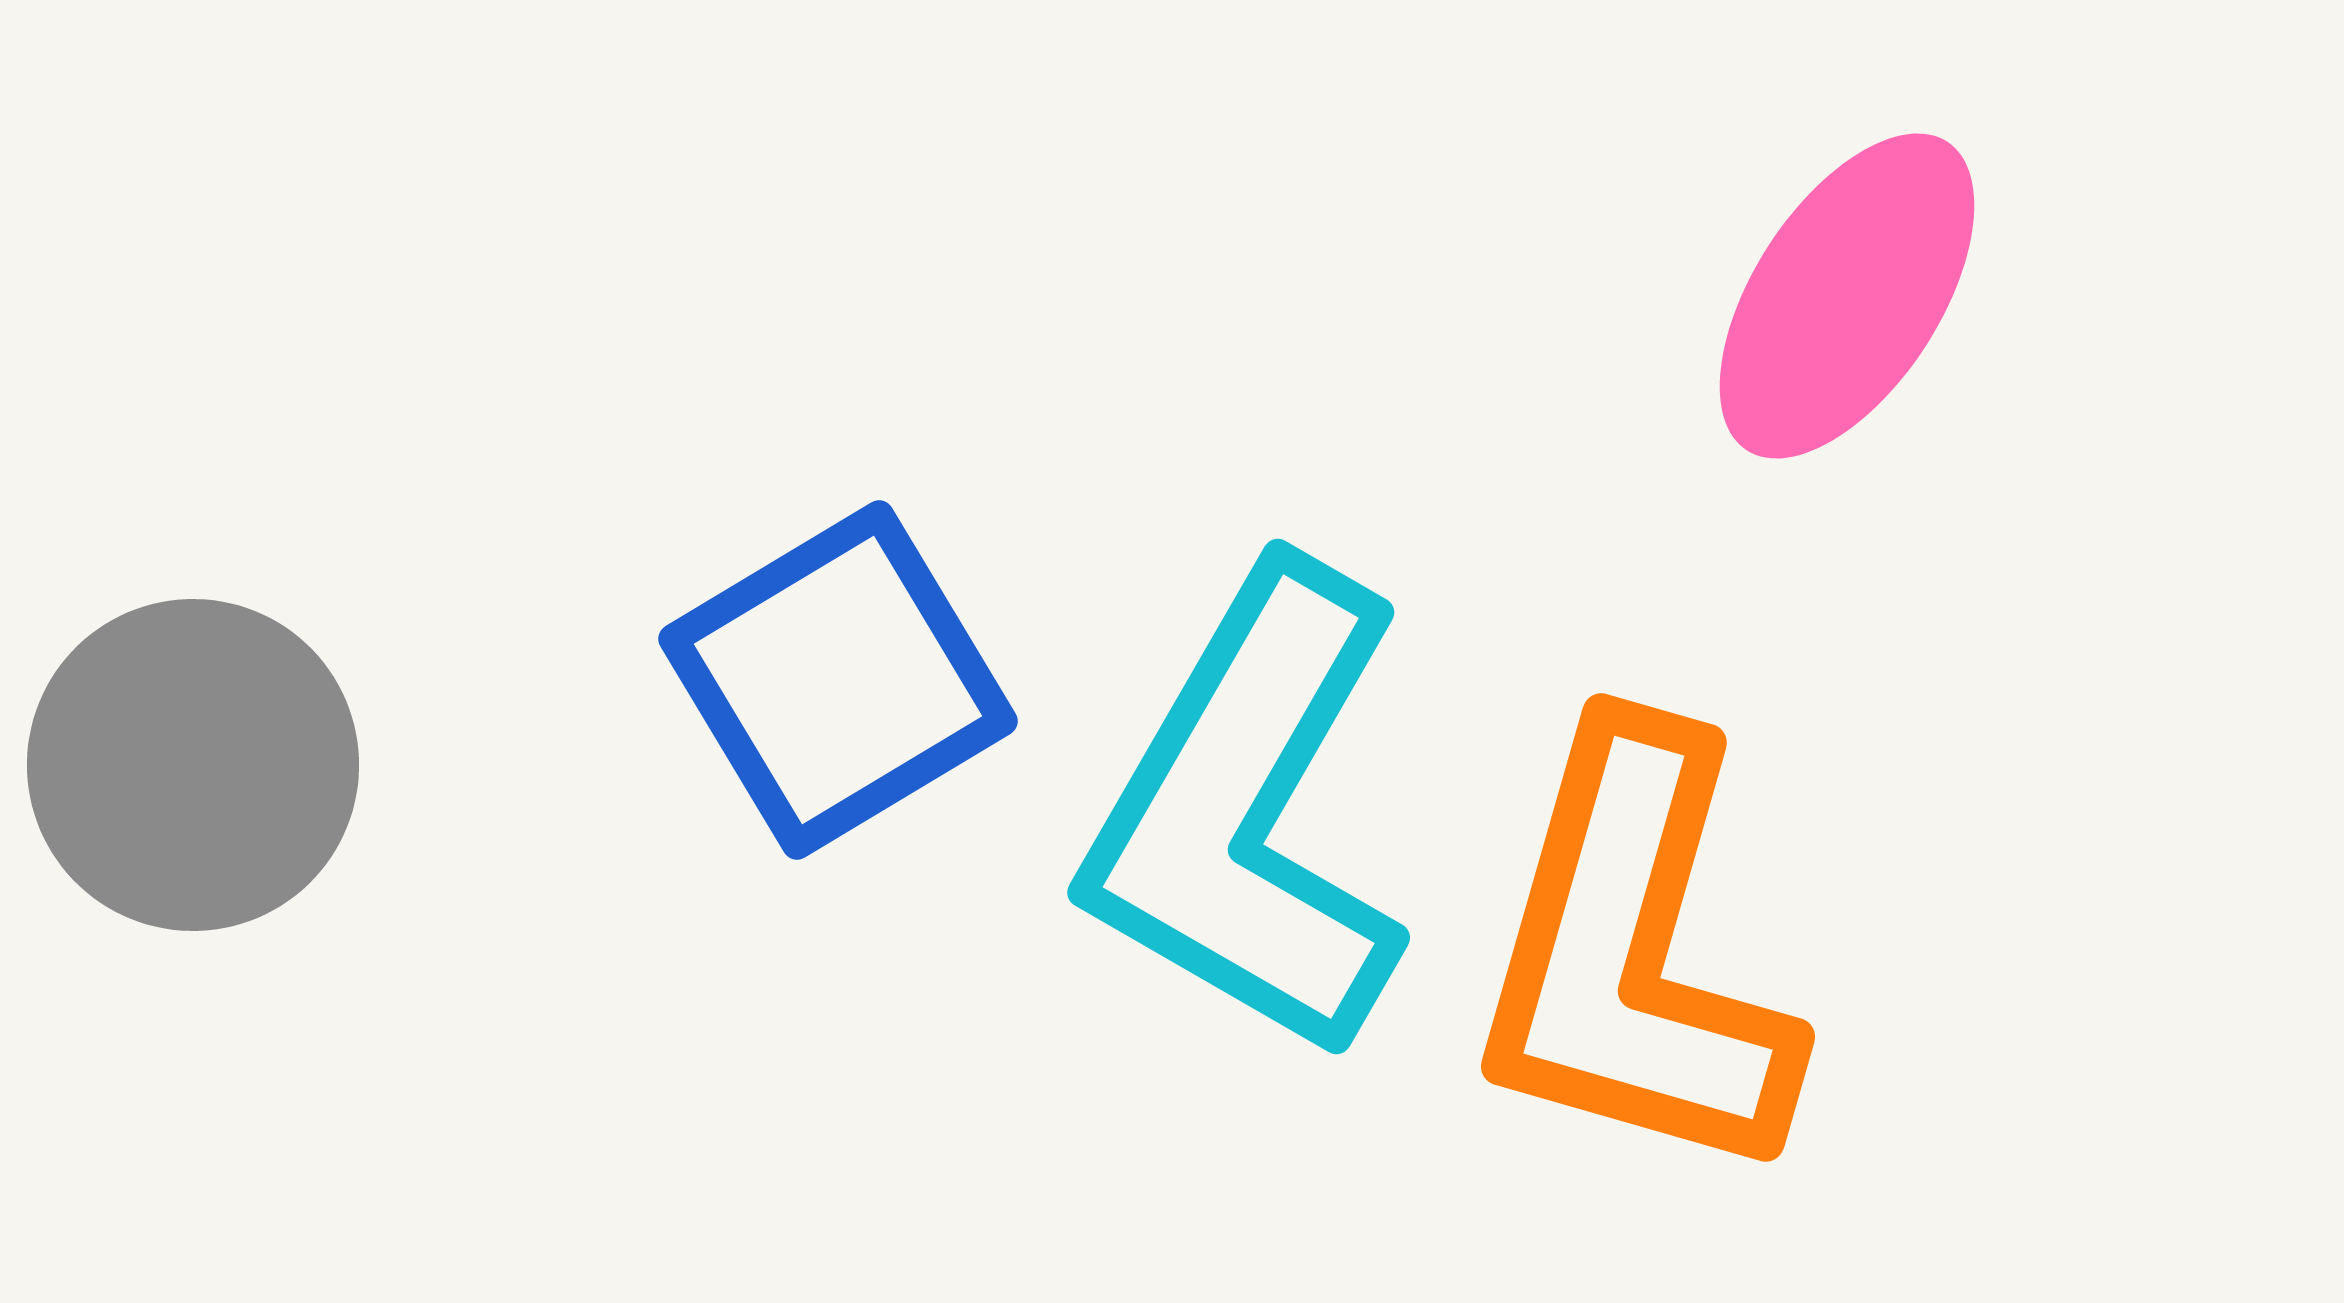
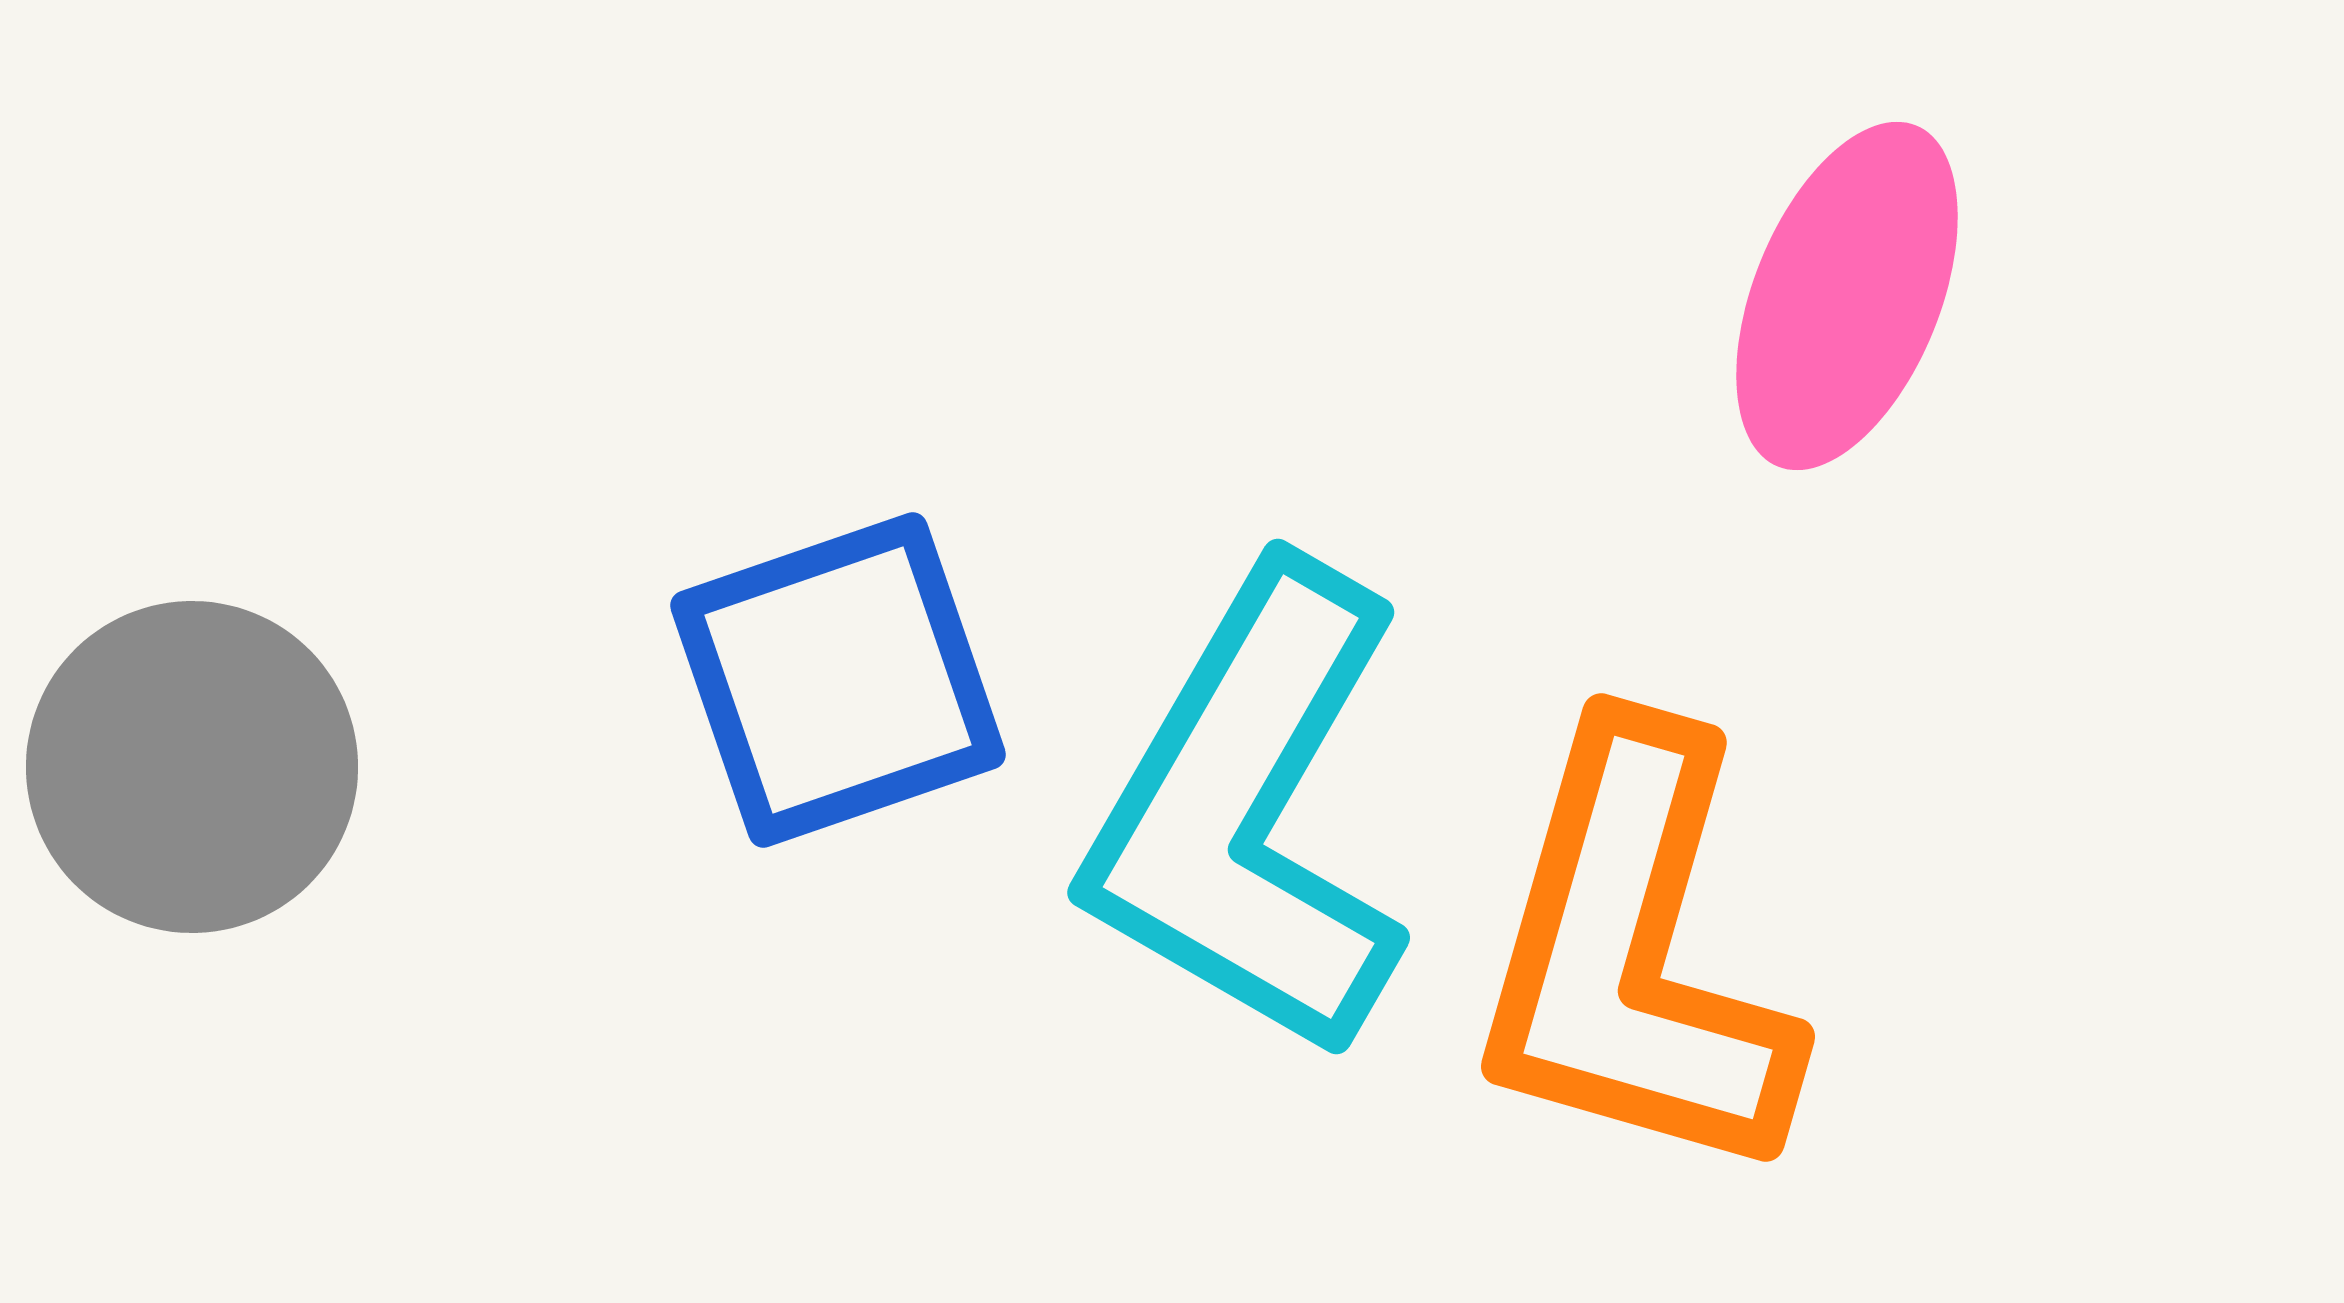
pink ellipse: rotated 11 degrees counterclockwise
blue square: rotated 12 degrees clockwise
gray circle: moved 1 px left, 2 px down
